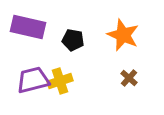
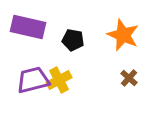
yellow cross: moved 1 px left, 1 px up; rotated 10 degrees counterclockwise
